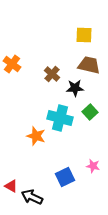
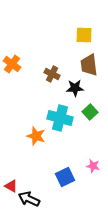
brown trapezoid: rotated 110 degrees counterclockwise
brown cross: rotated 14 degrees counterclockwise
black arrow: moved 3 px left, 2 px down
